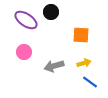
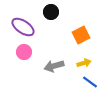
purple ellipse: moved 3 px left, 7 px down
orange square: rotated 30 degrees counterclockwise
